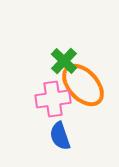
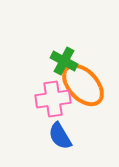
green cross: rotated 16 degrees counterclockwise
blue semicircle: rotated 12 degrees counterclockwise
